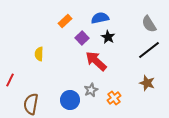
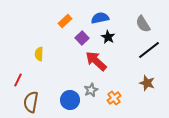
gray semicircle: moved 6 px left
red line: moved 8 px right
brown semicircle: moved 2 px up
